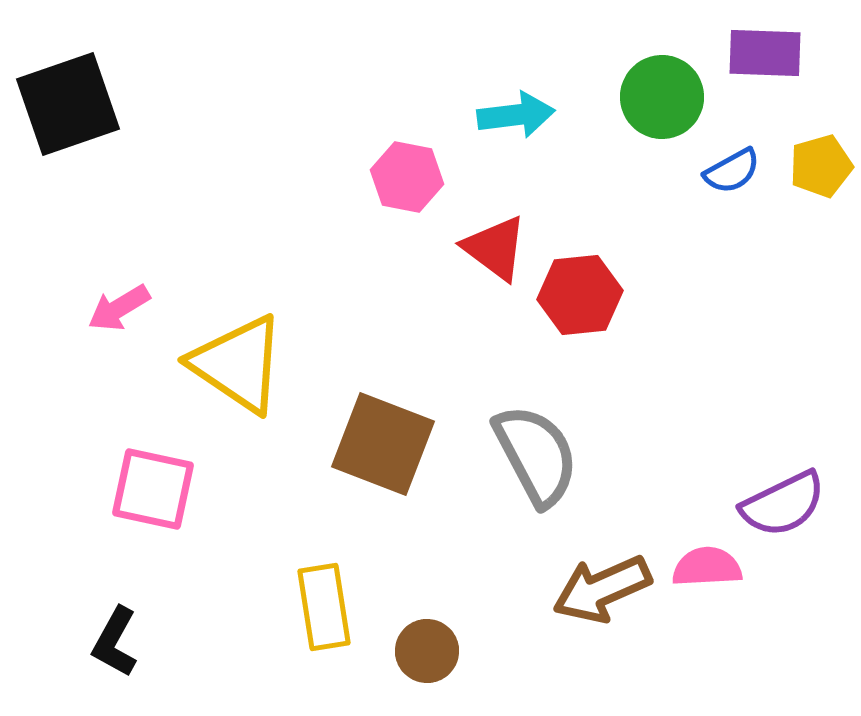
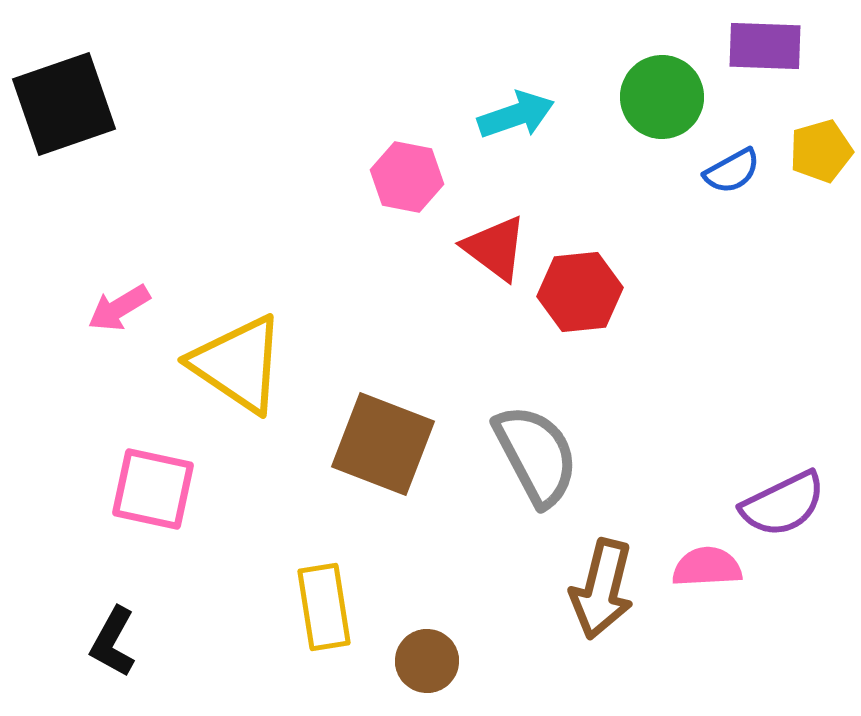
purple rectangle: moved 7 px up
black square: moved 4 px left
cyan arrow: rotated 12 degrees counterclockwise
yellow pentagon: moved 15 px up
red hexagon: moved 3 px up
brown arrow: rotated 52 degrees counterclockwise
black L-shape: moved 2 px left
brown circle: moved 10 px down
